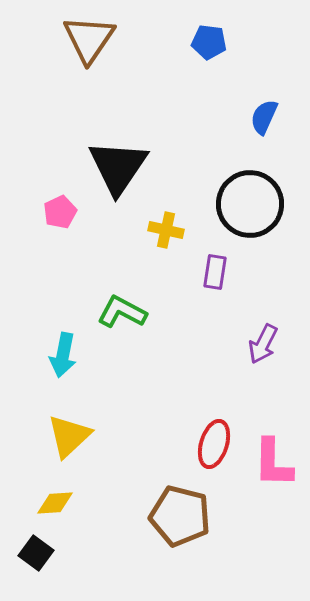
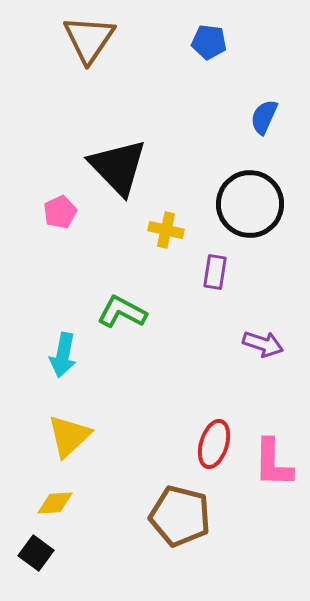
black triangle: rotated 18 degrees counterclockwise
purple arrow: rotated 99 degrees counterclockwise
